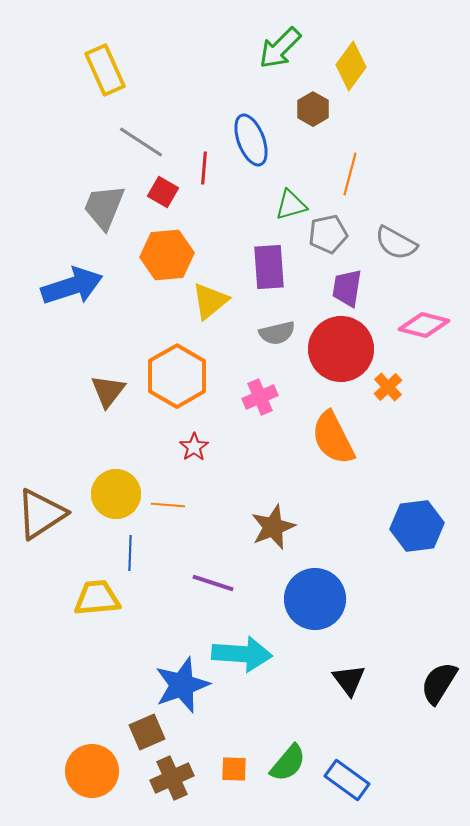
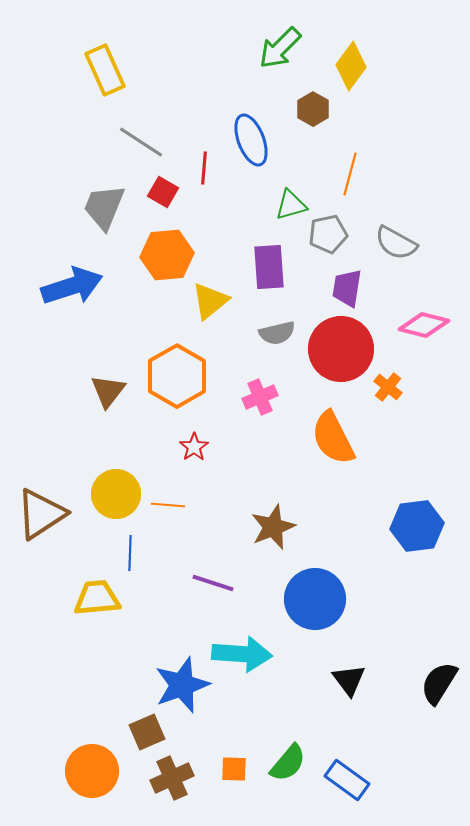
orange cross at (388, 387): rotated 8 degrees counterclockwise
